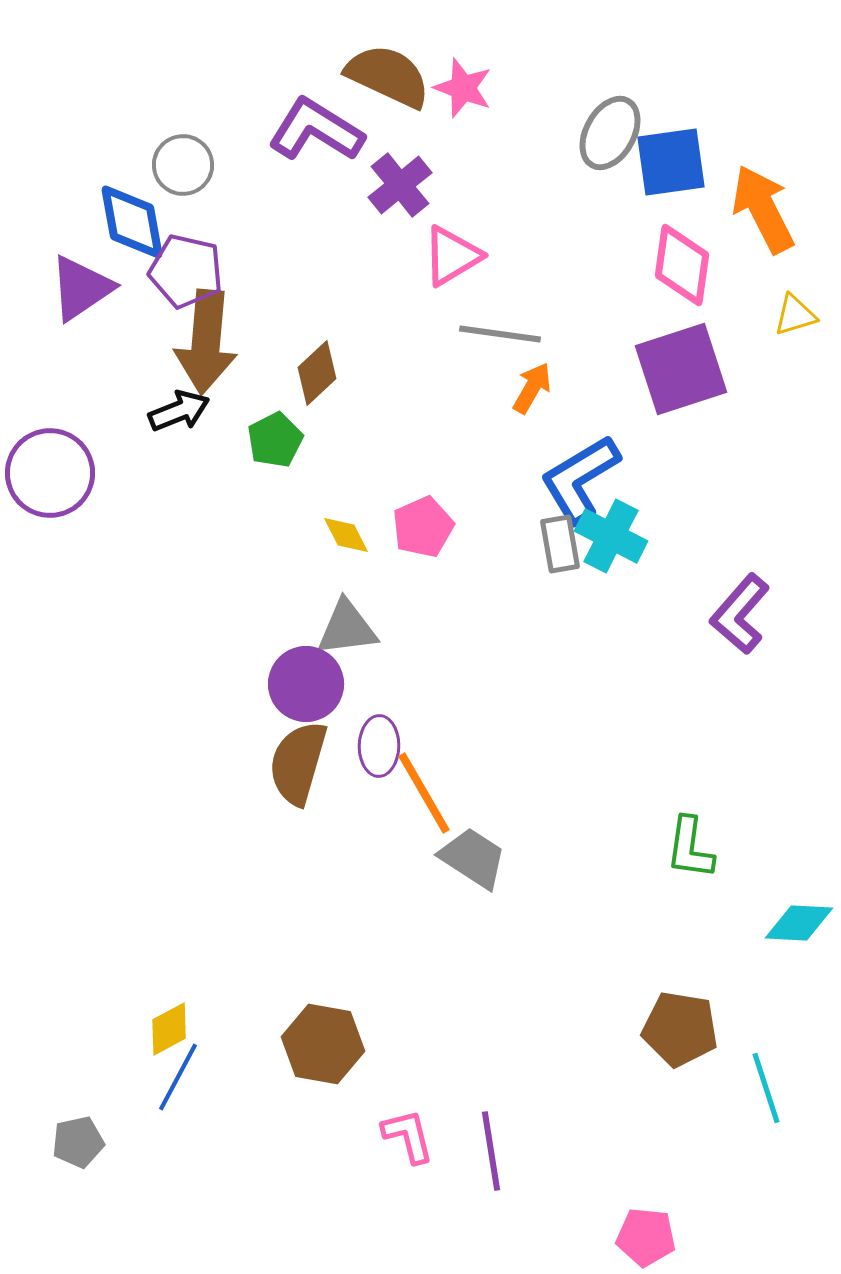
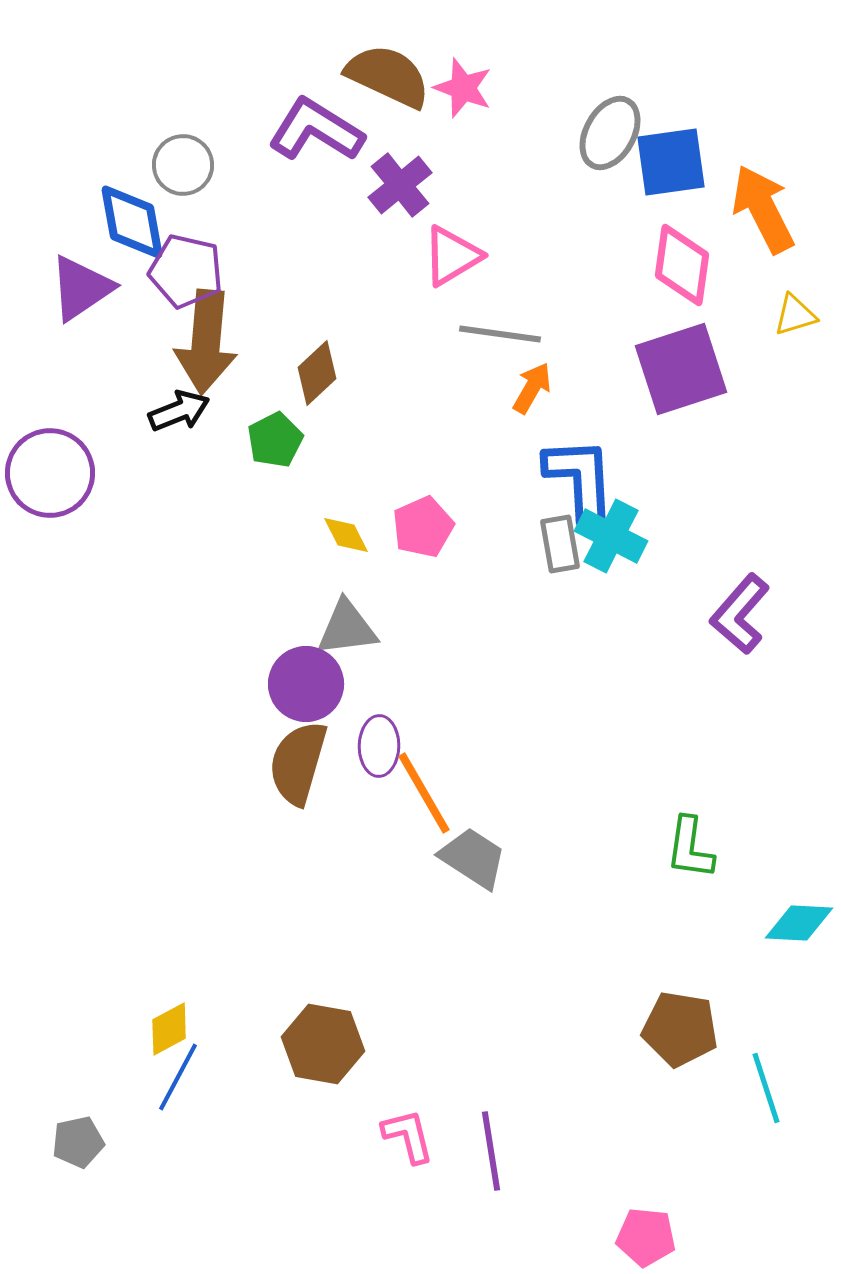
blue L-shape at (580, 479): rotated 118 degrees clockwise
